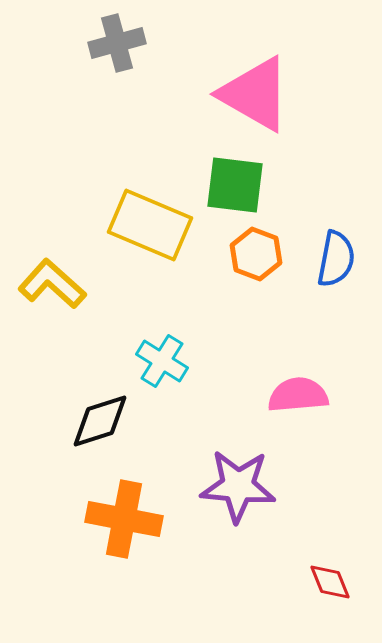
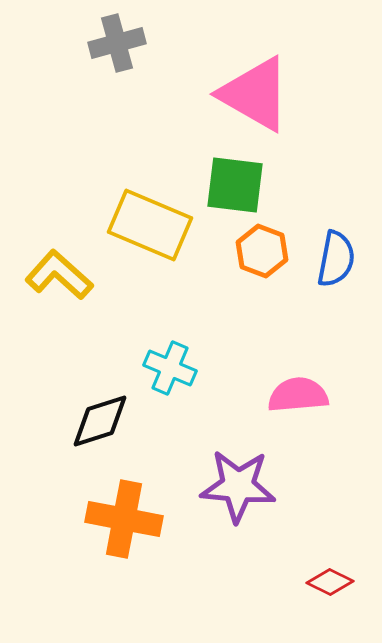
orange hexagon: moved 6 px right, 3 px up
yellow L-shape: moved 7 px right, 9 px up
cyan cross: moved 8 px right, 7 px down; rotated 9 degrees counterclockwise
red diamond: rotated 42 degrees counterclockwise
